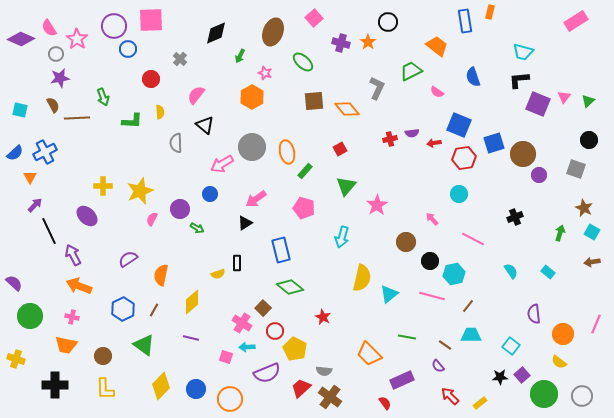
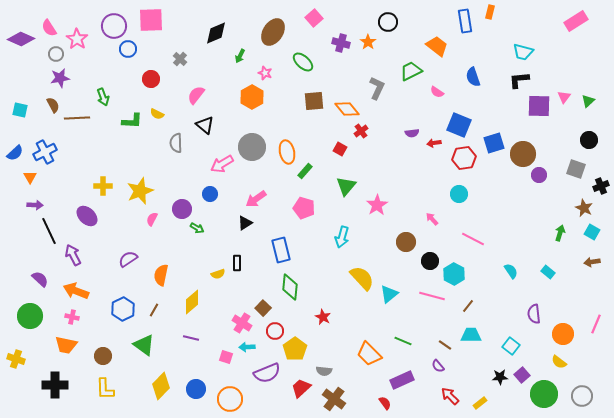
brown ellipse at (273, 32): rotated 12 degrees clockwise
purple square at (538, 104): moved 1 px right, 2 px down; rotated 20 degrees counterclockwise
yellow semicircle at (160, 112): moved 3 px left, 2 px down; rotated 120 degrees clockwise
red cross at (390, 139): moved 29 px left, 8 px up; rotated 24 degrees counterclockwise
red square at (340, 149): rotated 32 degrees counterclockwise
purple arrow at (35, 205): rotated 49 degrees clockwise
purple circle at (180, 209): moved 2 px right
black cross at (515, 217): moved 86 px right, 31 px up
cyan hexagon at (454, 274): rotated 20 degrees counterclockwise
yellow semicircle at (362, 278): rotated 56 degrees counterclockwise
purple semicircle at (14, 283): moved 26 px right, 4 px up
orange arrow at (79, 286): moved 3 px left, 5 px down
green diamond at (290, 287): rotated 56 degrees clockwise
green line at (407, 337): moved 4 px left, 4 px down; rotated 12 degrees clockwise
yellow pentagon at (295, 349): rotated 10 degrees clockwise
brown cross at (330, 397): moved 4 px right, 2 px down
